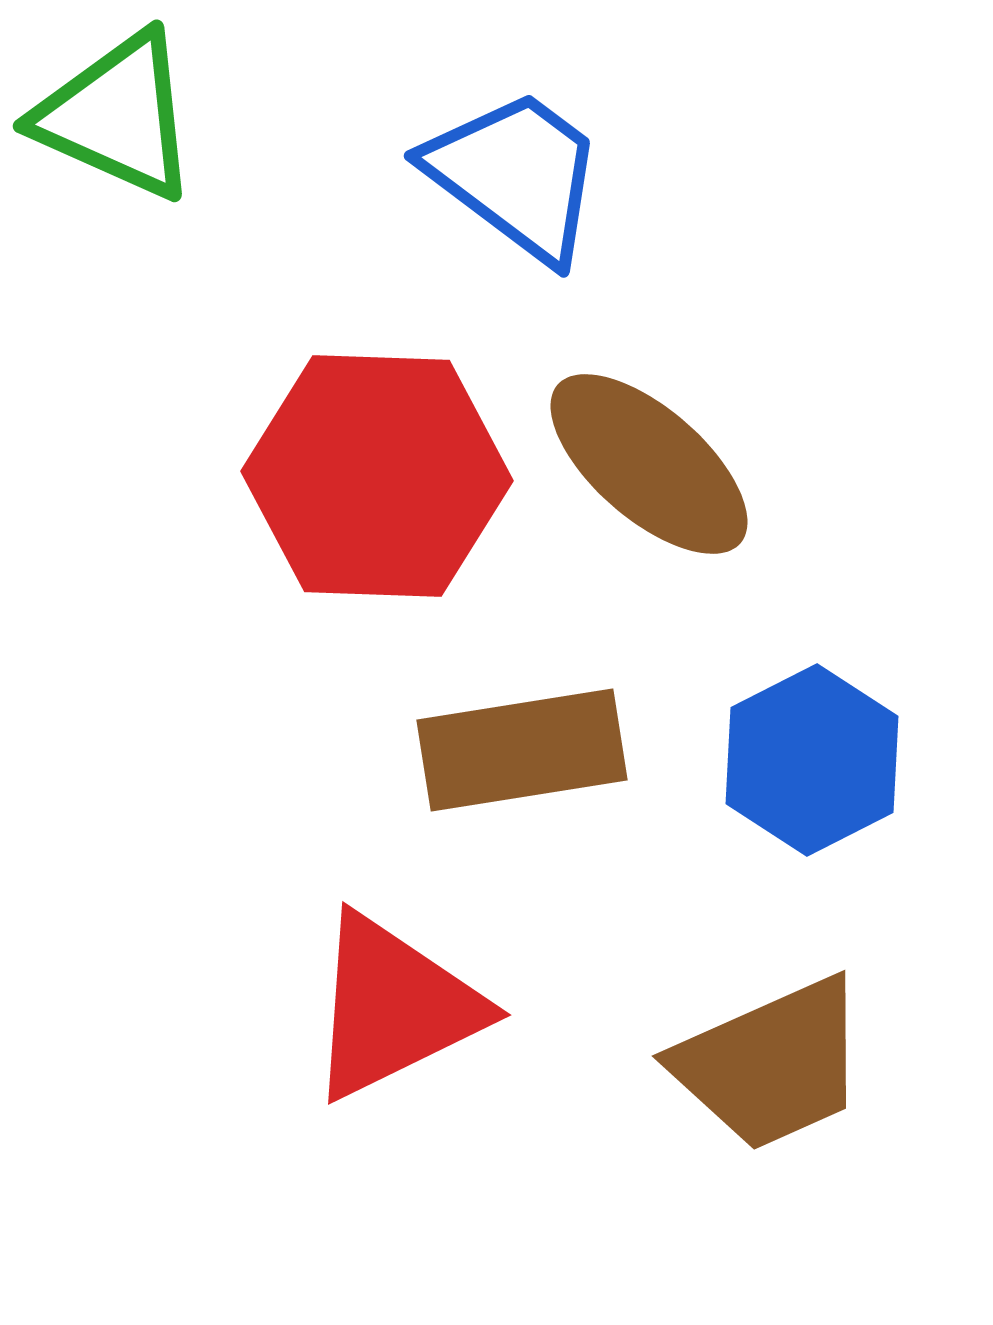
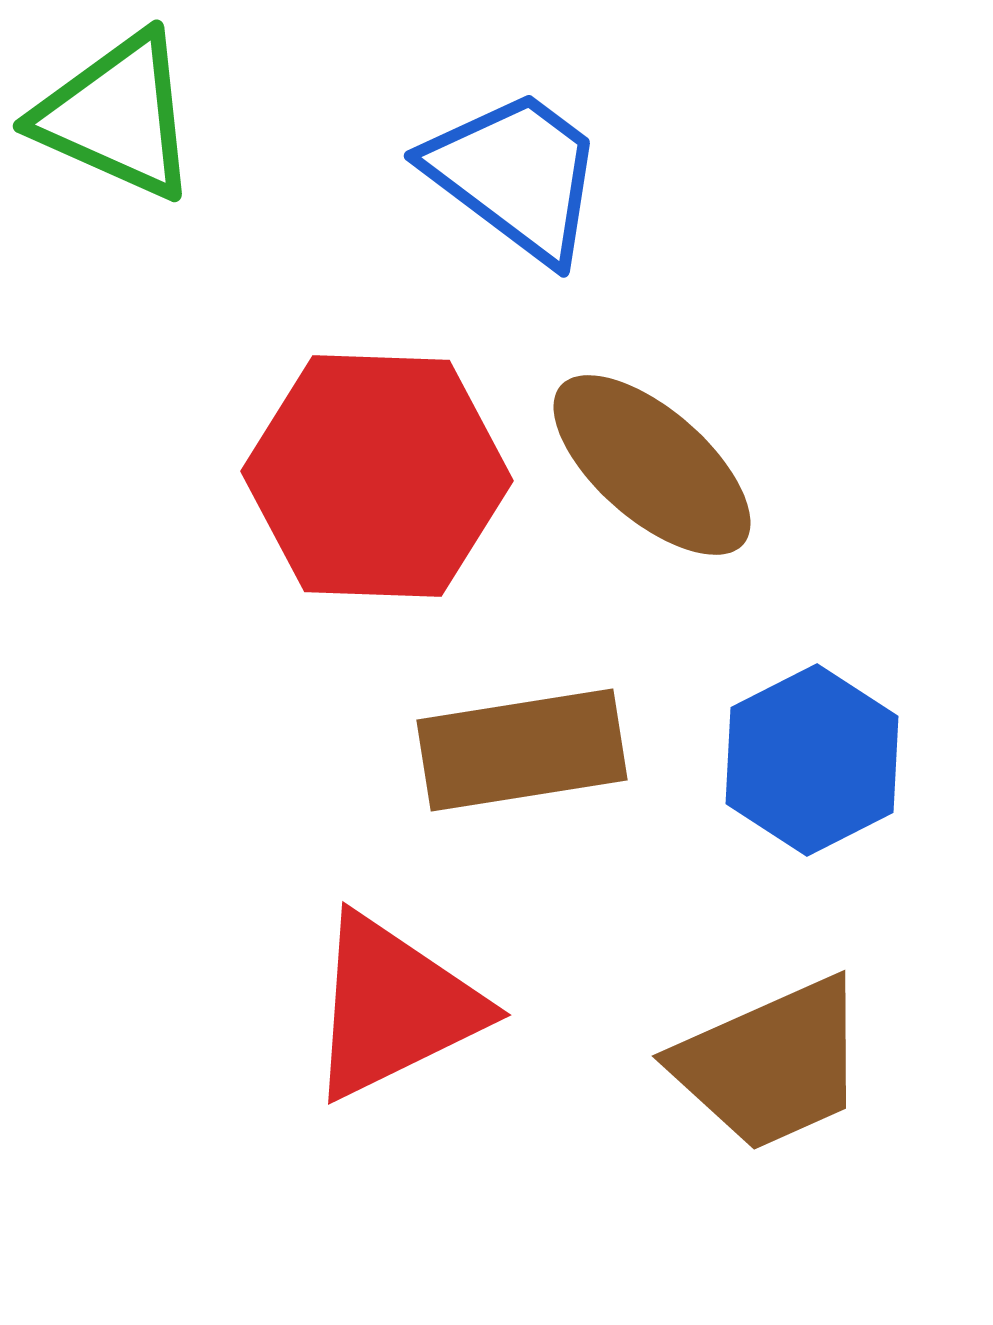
brown ellipse: moved 3 px right, 1 px down
